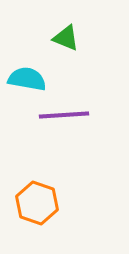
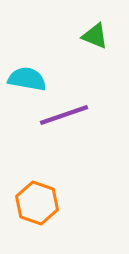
green triangle: moved 29 px right, 2 px up
purple line: rotated 15 degrees counterclockwise
